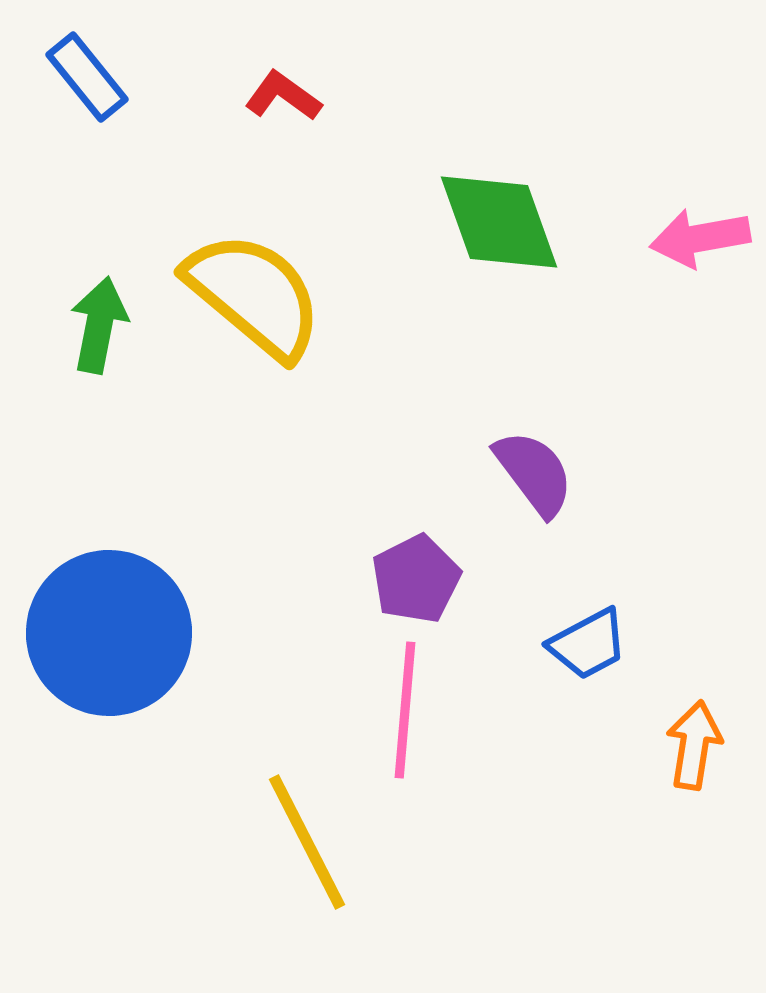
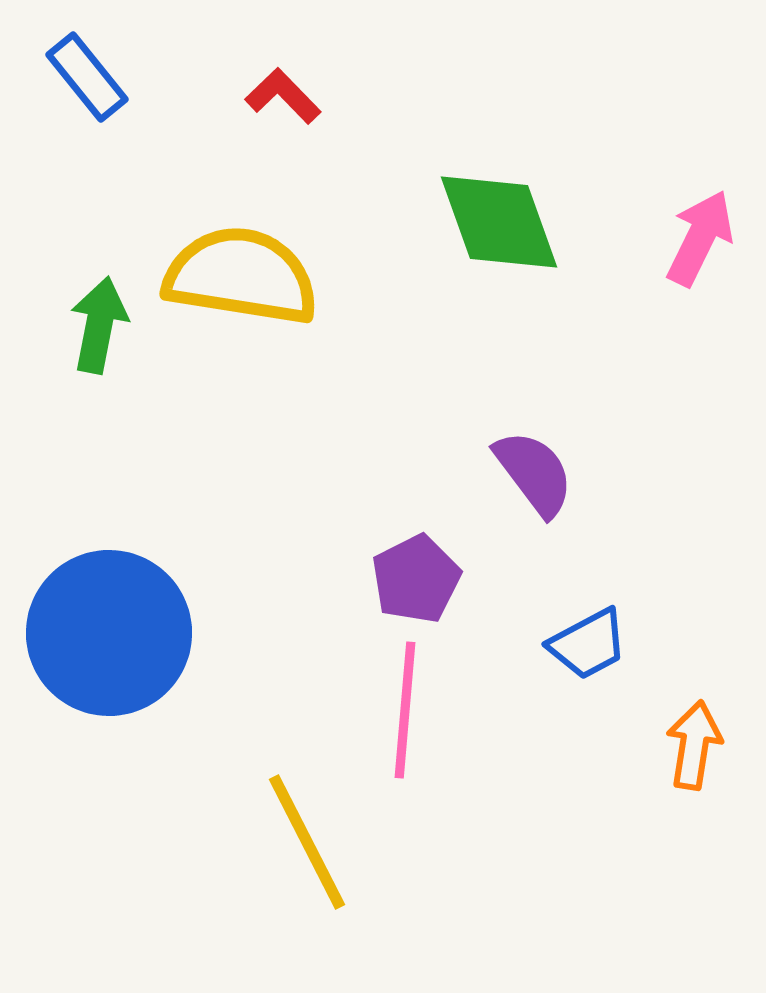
red L-shape: rotated 10 degrees clockwise
pink arrow: rotated 126 degrees clockwise
yellow semicircle: moved 13 px left, 19 px up; rotated 31 degrees counterclockwise
